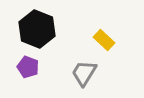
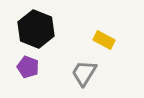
black hexagon: moved 1 px left
yellow rectangle: rotated 15 degrees counterclockwise
